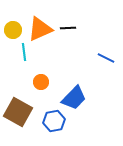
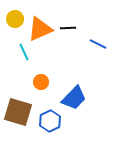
yellow circle: moved 2 px right, 11 px up
cyan line: rotated 18 degrees counterclockwise
blue line: moved 8 px left, 14 px up
brown square: rotated 12 degrees counterclockwise
blue hexagon: moved 4 px left; rotated 15 degrees counterclockwise
